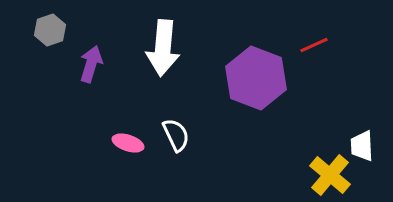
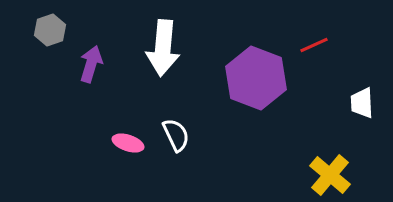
white trapezoid: moved 43 px up
